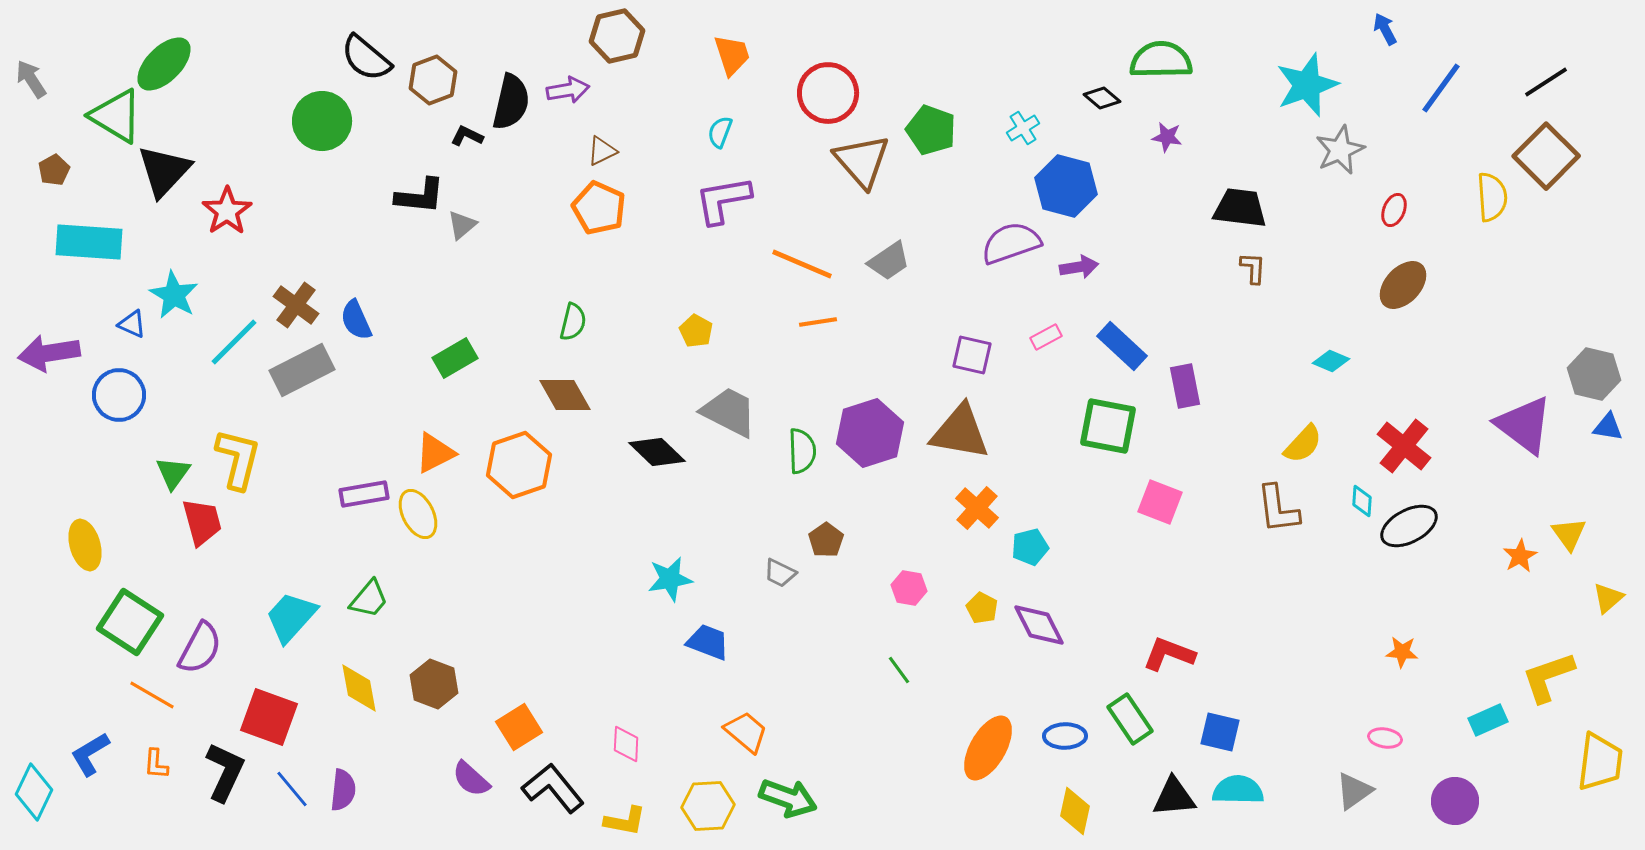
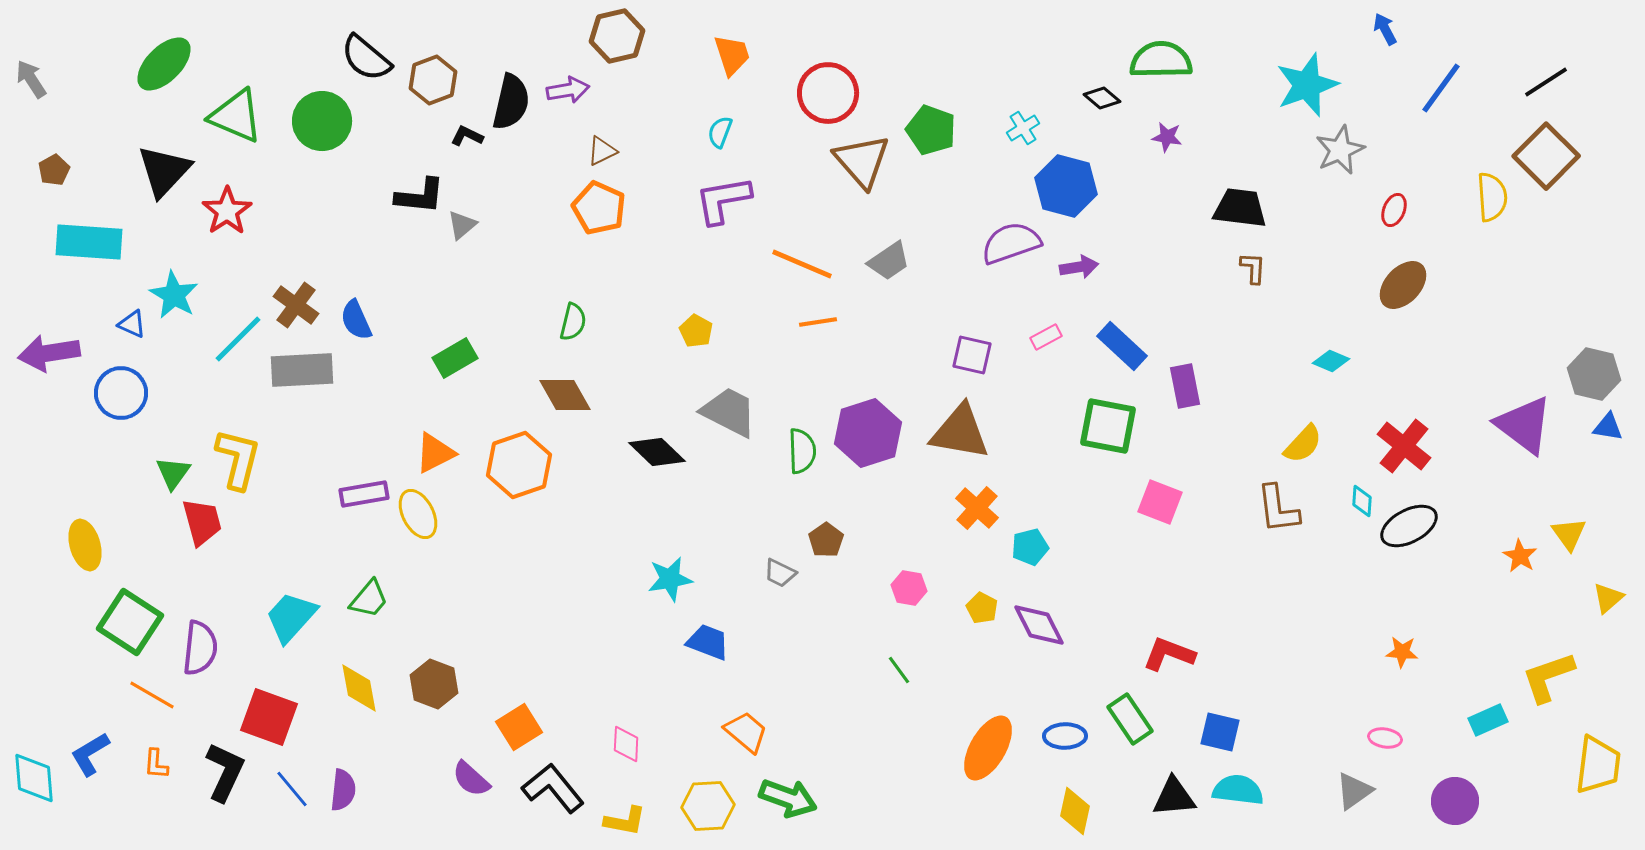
green triangle at (116, 116): moved 120 px right; rotated 8 degrees counterclockwise
cyan line at (234, 342): moved 4 px right, 3 px up
gray rectangle at (302, 370): rotated 24 degrees clockwise
blue circle at (119, 395): moved 2 px right, 2 px up
purple hexagon at (870, 433): moved 2 px left
orange star at (1520, 556): rotated 12 degrees counterclockwise
purple semicircle at (200, 648): rotated 22 degrees counterclockwise
yellow trapezoid at (1600, 762): moved 2 px left, 3 px down
cyan semicircle at (1238, 790): rotated 6 degrees clockwise
cyan diamond at (34, 792): moved 14 px up; rotated 30 degrees counterclockwise
